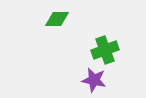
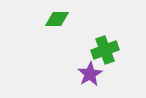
purple star: moved 4 px left, 6 px up; rotated 30 degrees clockwise
